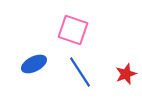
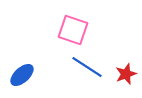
blue ellipse: moved 12 px left, 11 px down; rotated 15 degrees counterclockwise
blue line: moved 7 px right, 5 px up; rotated 24 degrees counterclockwise
